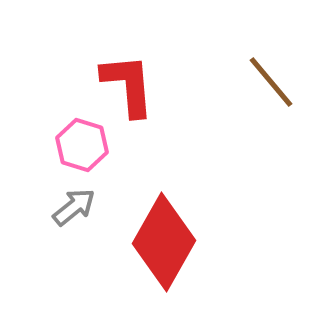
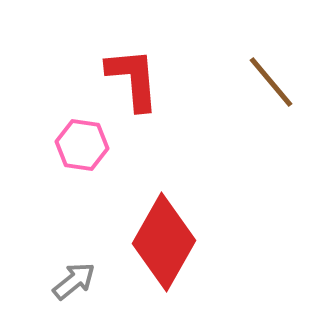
red L-shape: moved 5 px right, 6 px up
pink hexagon: rotated 9 degrees counterclockwise
gray arrow: moved 74 px down
